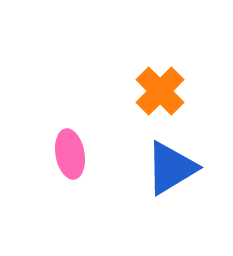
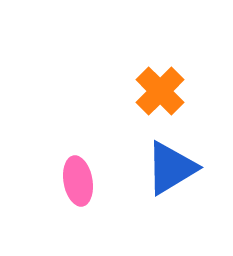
pink ellipse: moved 8 px right, 27 px down
